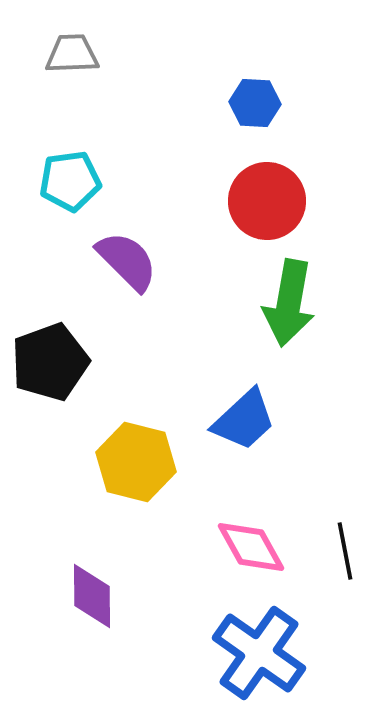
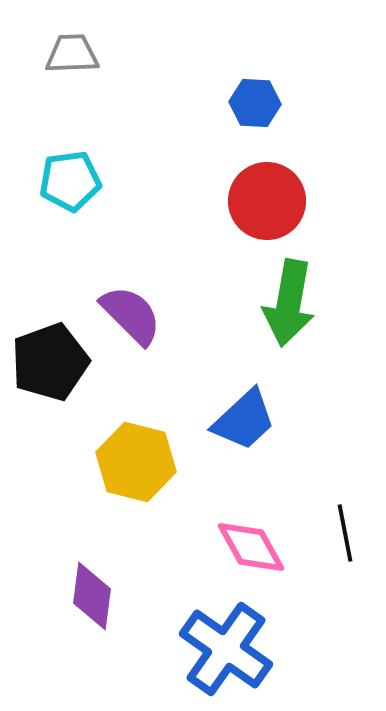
purple semicircle: moved 4 px right, 54 px down
black line: moved 18 px up
purple diamond: rotated 8 degrees clockwise
blue cross: moved 33 px left, 4 px up
